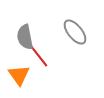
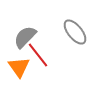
gray semicircle: rotated 55 degrees clockwise
orange triangle: moved 8 px up
